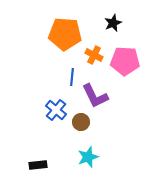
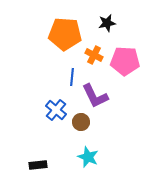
black star: moved 6 px left; rotated 12 degrees clockwise
cyan star: rotated 30 degrees counterclockwise
